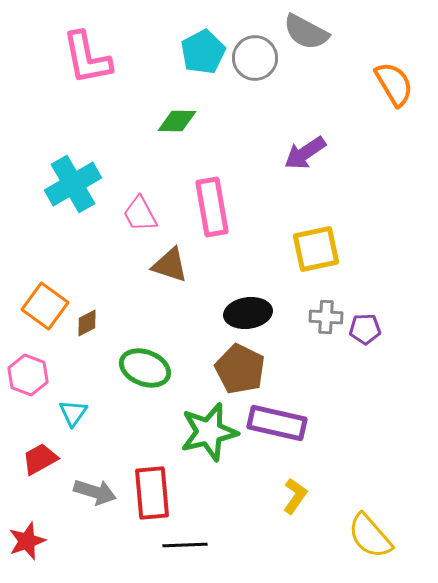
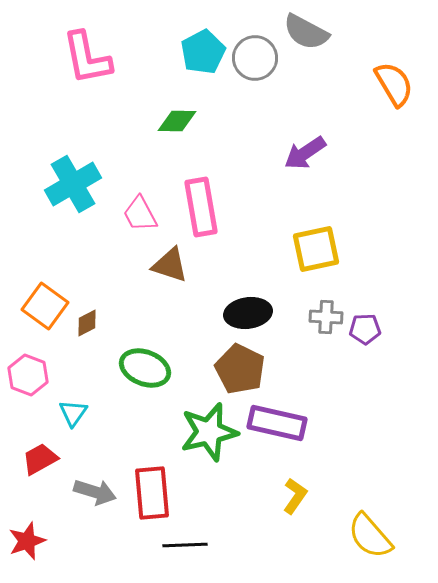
pink rectangle: moved 11 px left
